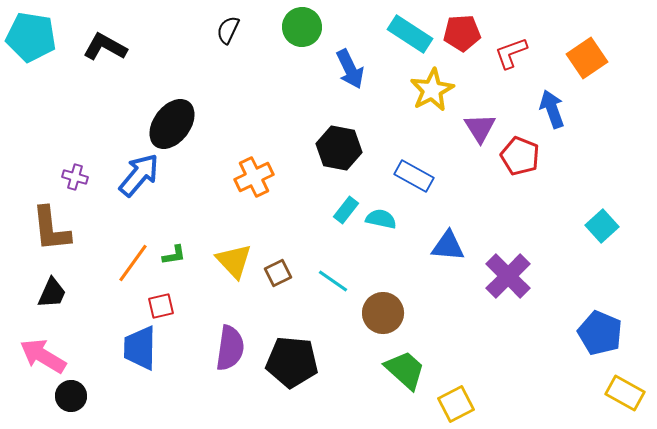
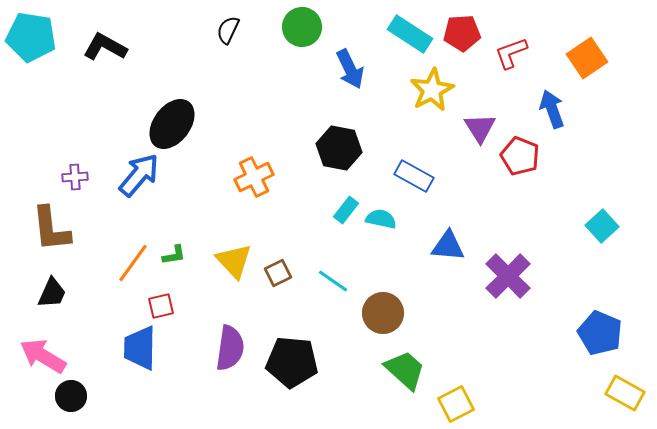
purple cross at (75, 177): rotated 20 degrees counterclockwise
